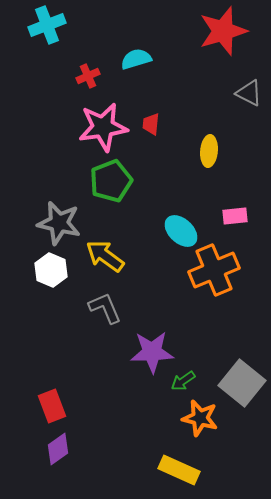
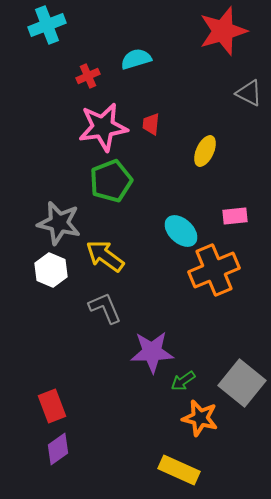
yellow ellipse: moved 4 px left; rotated 20 degrees clockwise
